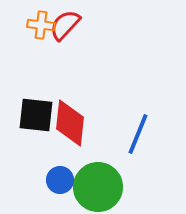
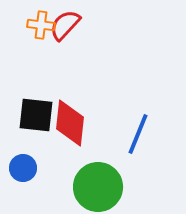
blue circle: moved 37 px left, 12 px up
